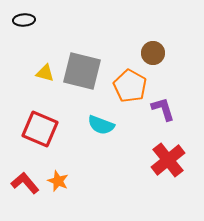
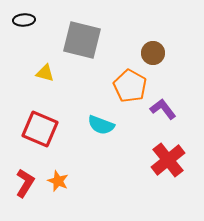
gray square: moved 31 px up
purple L-shape: rotated 20 degrees counterclockwise
red L-shape: rotated 72 degrees clockwise
